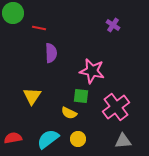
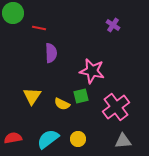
green square: rotated 21 degrees counterclockwise
yellow semicircle: moved 7 px left, 9 px up
